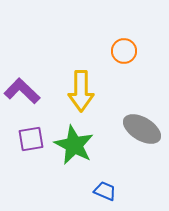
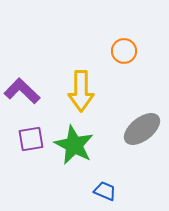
gray ellipse: rotated 69 degrees counterclockwise
